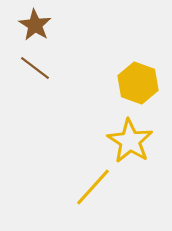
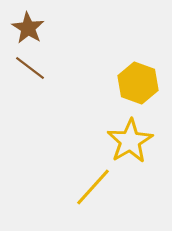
brown star: moved 7 px left, 3 px down
brown line: moved 5 px left
yellow star: rotated 9 degrees clockwise
